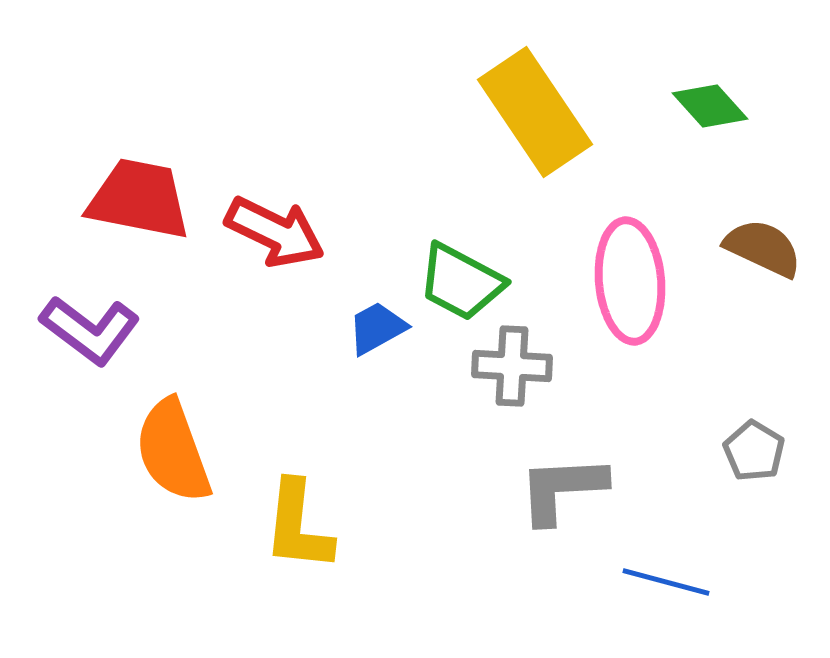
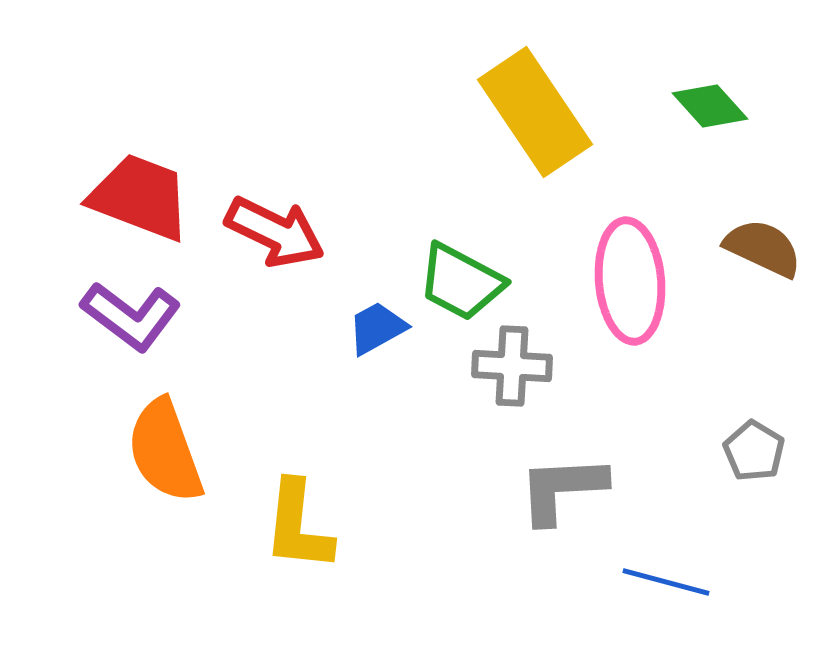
red trapezoid: moved 1 px right, 2 px up; rotated 10 degrees clockwise
purple L-shape: moved 41 px right, 14 px up
orange semicircle: moved 8 px left
